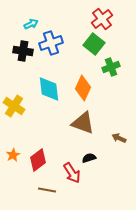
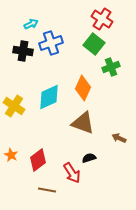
red cross: rotated 20 degrees counterclockwise
cyan diamond: moved 8 px down; rotated 72 degrees clockwise
orange star: moved 2 px left; rotated 16 degrees counterclockwise
